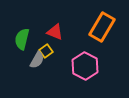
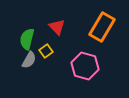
red triangle: moved 2 px right, 5 px up; rotated 24 degrees clockwise
green semicircle: moved 5 px right
gray semicircle: moved 8 px left
pink hexagon: rotated 12 degrees counterclockwise
